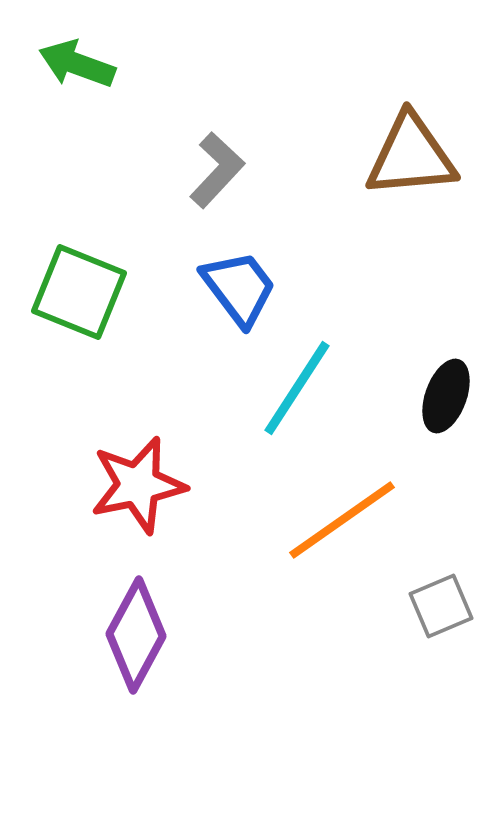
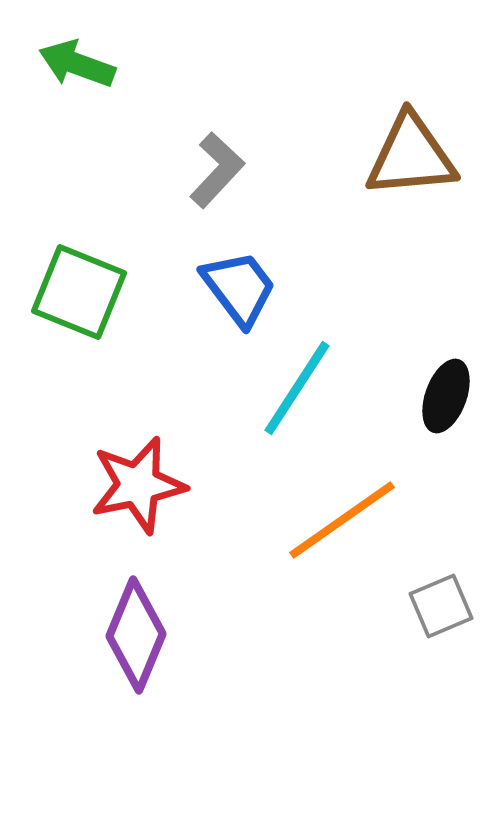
purple diamond: rotated 6 degrees counterclockwise
